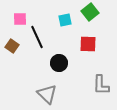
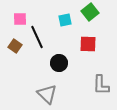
brown square: moved 3 px right
